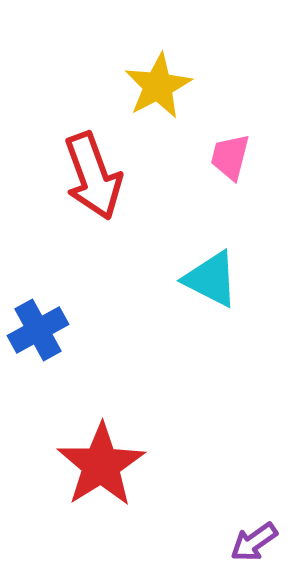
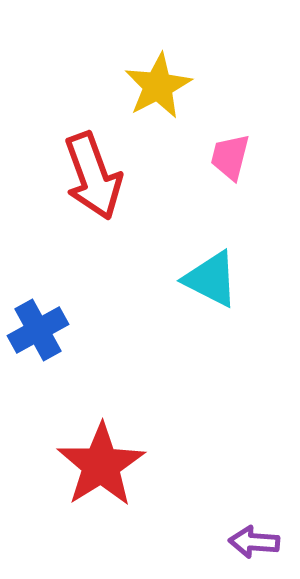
purple arrow: rotated 39 degrees clockwise
